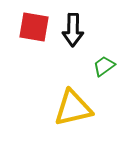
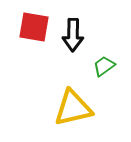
black arrow: moved 5 px down
